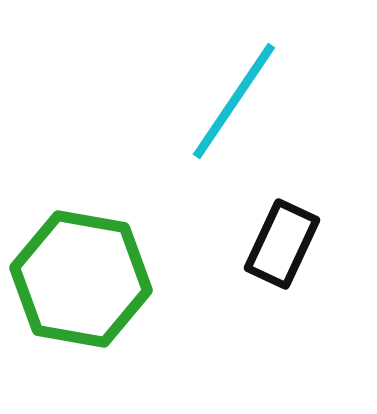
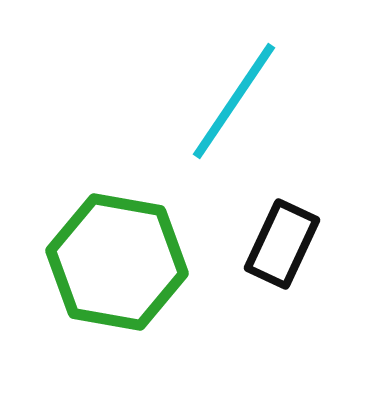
green hexagon: moved 36 px right, 17 px up
